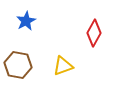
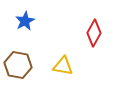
blue star: moved 1 px left
yellow triangle: rotated 30 degrees clockwise
